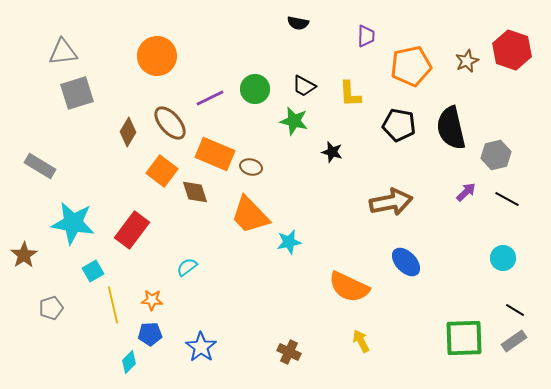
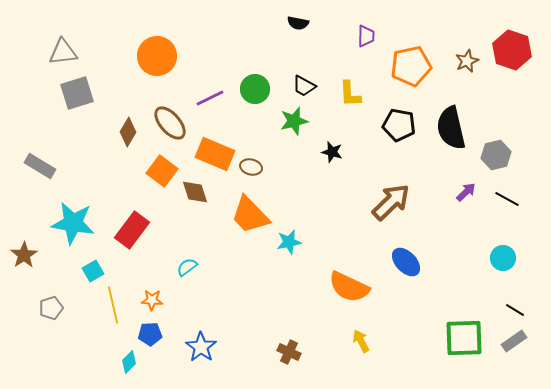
green star at (294, 121): rotated 28 degrees counterclockwise
brown arrow at (391, 202): rotated 33 degrees counterclockwise
